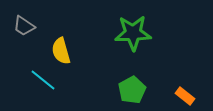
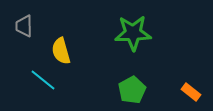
gray trapezoid: rotated 55 degrees clockwise
orange rectangle: moved 6 px right, 4 px up
